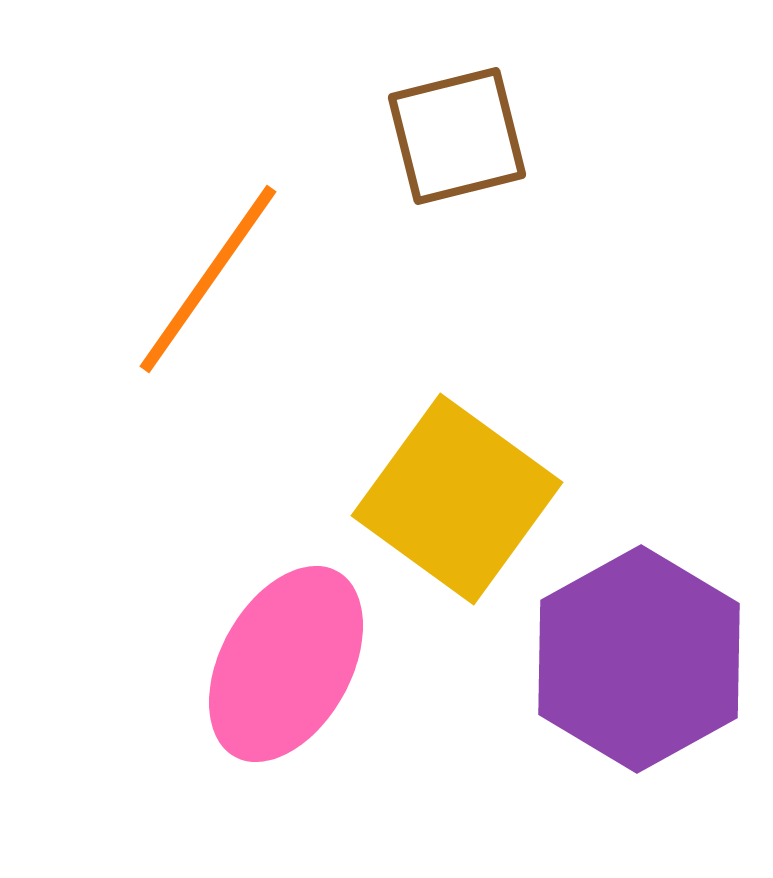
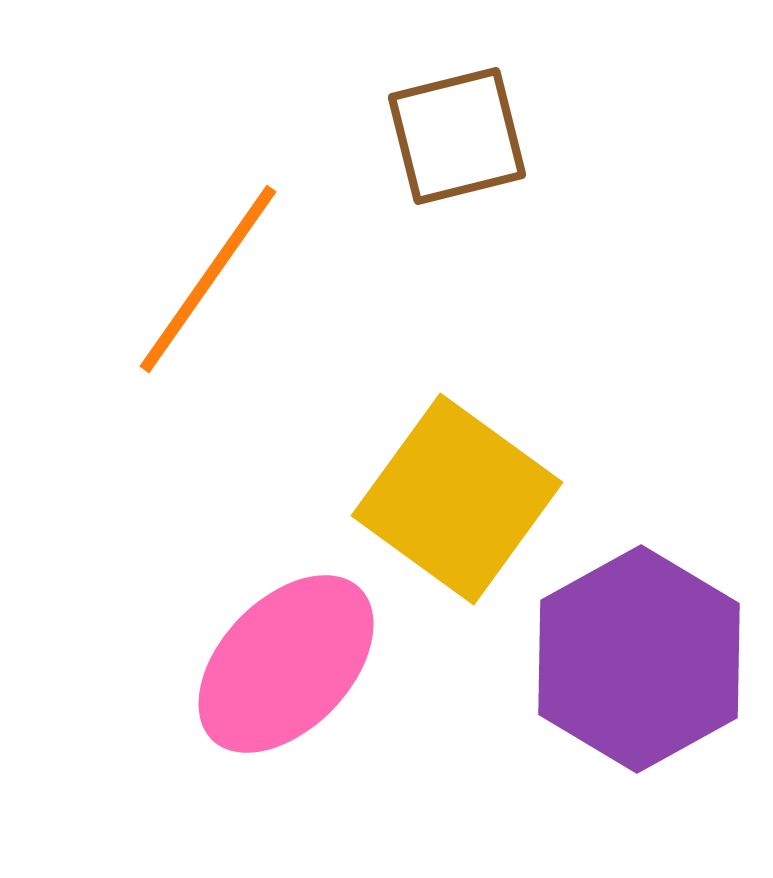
pink ellipse: rotated 15 degrees clockwise
